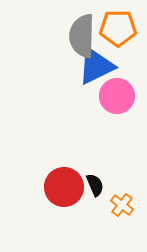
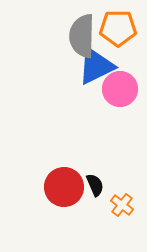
pink circle: moved 3 px right, 7 px up
